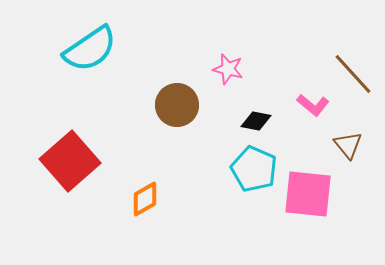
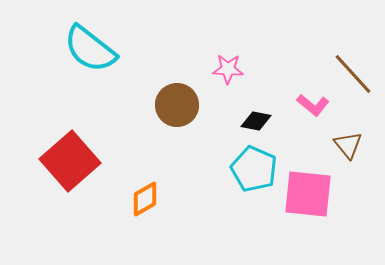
cyan semicircle: rotated 72 degrees clockwise
pink star: rotated 12 degrees counterclockwise
